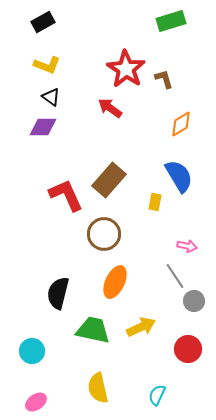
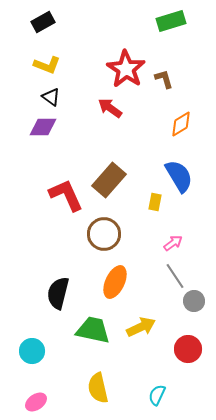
pink arrow: moved 14 px left, 3 px up; rotated 48 degrees counterclockwise
